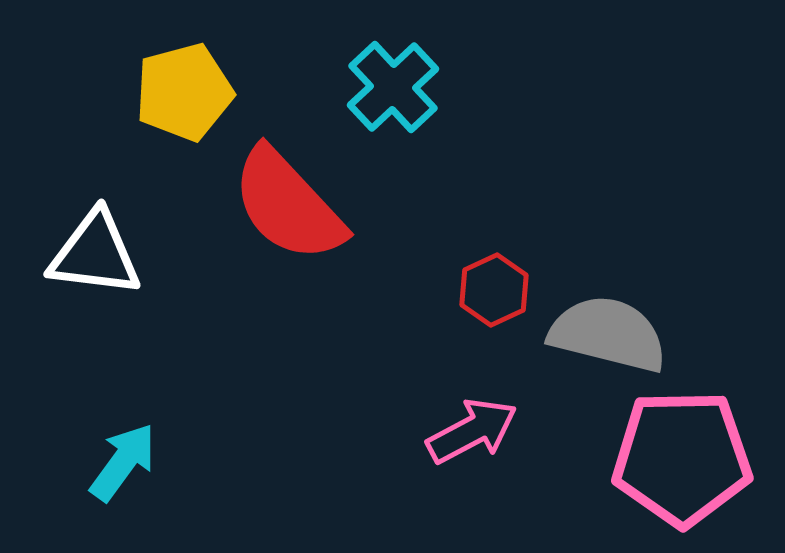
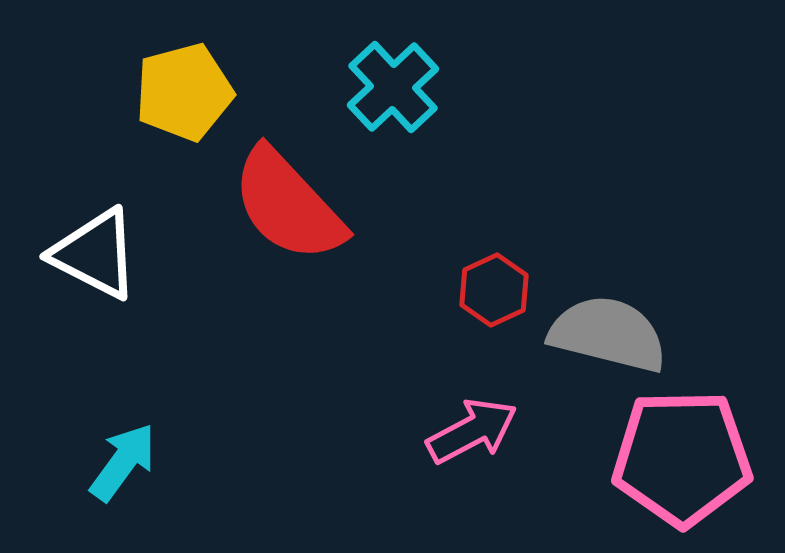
white triangle: rotated 20 degrees clockwise
